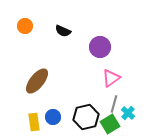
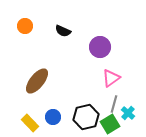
yellow rectangle: moved 4 px left, 1 px down; rotated 36 degrees counterclockwise
